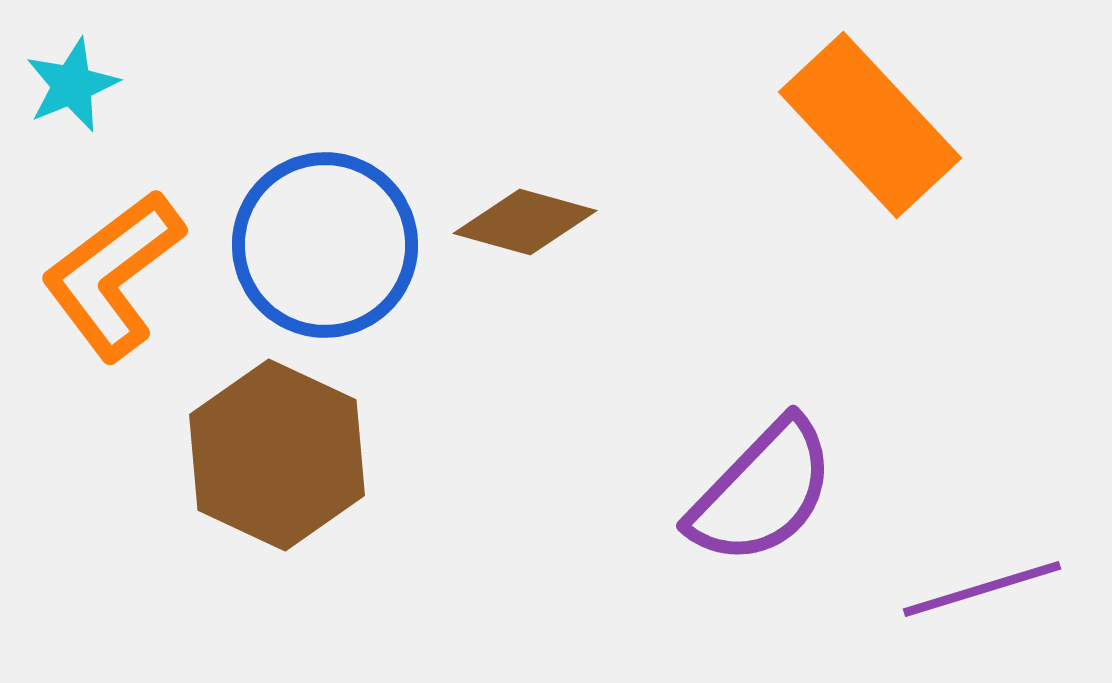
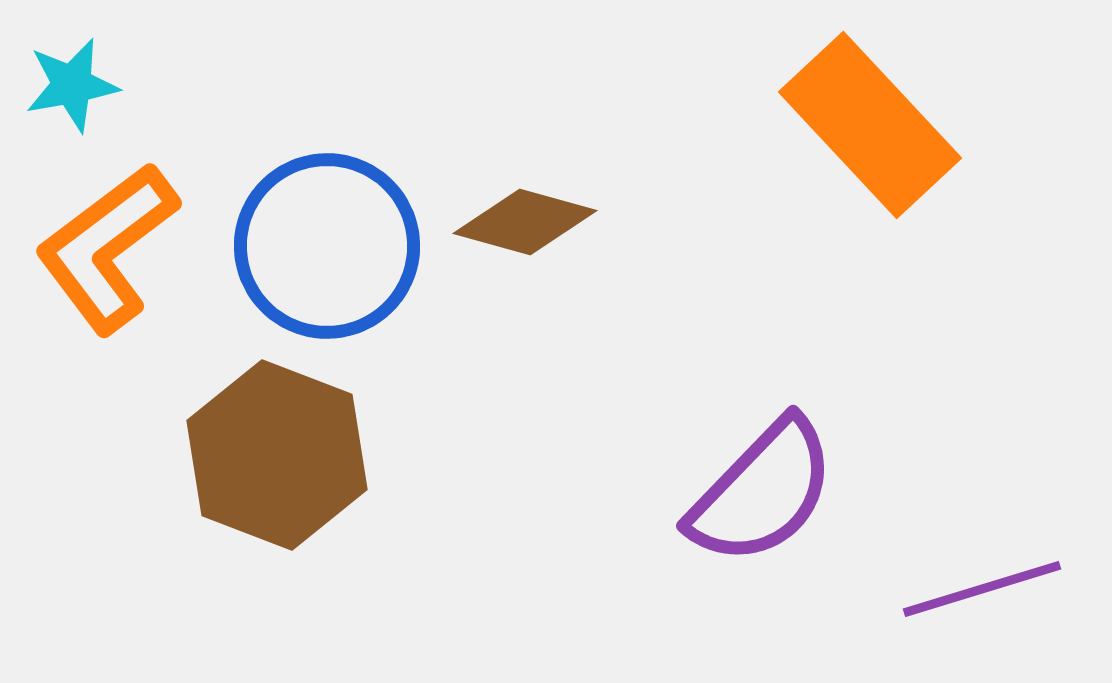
cyan star: rotated 12 degrees clockwise
blue circle: moved 2 px right, 1 px down
orange L-shape: moved 6 px left, 27 px up
brown hexagon: rotated 4 degrees counterclockwise
